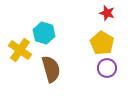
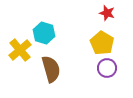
yellow cross: rotated 15 degrees clockwise
